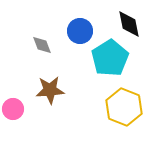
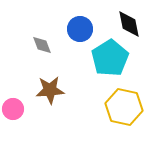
blue circle: moved 2 px up
yellow hexagon: rotated 9 degrees counterclockwise
